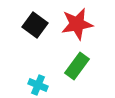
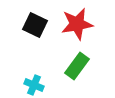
black square: rotated 10 degrees counterclockwise
cyan cross: moved 4 px left
